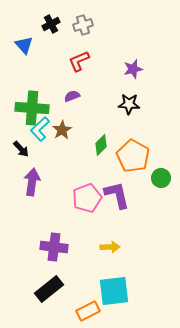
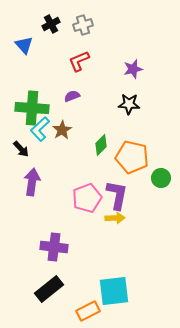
orange pentagon: moved 1 px left, 1 px down; rotated 16 degrees counterclockwise
purple L-shape: rotated 24 degrees clockwise
yellow arrow: moved 5 px right, 29 px up
